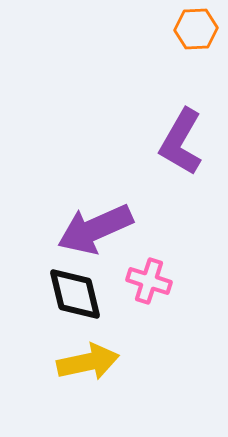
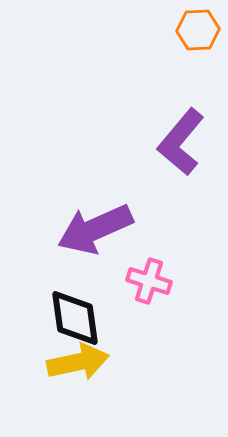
orange hexagon: moved 2 px right, 1 px down
purple L-shape: rotated 10 degrees clockwise
black diamond: moved 24 px down; rotated 6 degrees clockwise
yellow arrow: moved 10 px left
